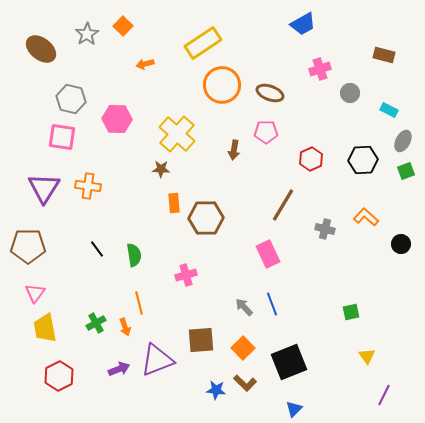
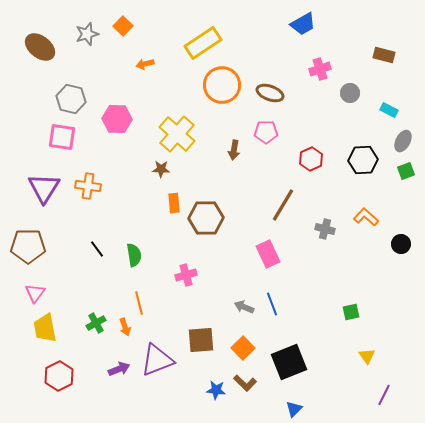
gray star at (87, 34): rotated 15 degrees clockwise
brown ellipse at (41, 49): moved 1 px left, 2 px up
gray arrow at (244, 307): rotated 24 degrees counterclockwise
